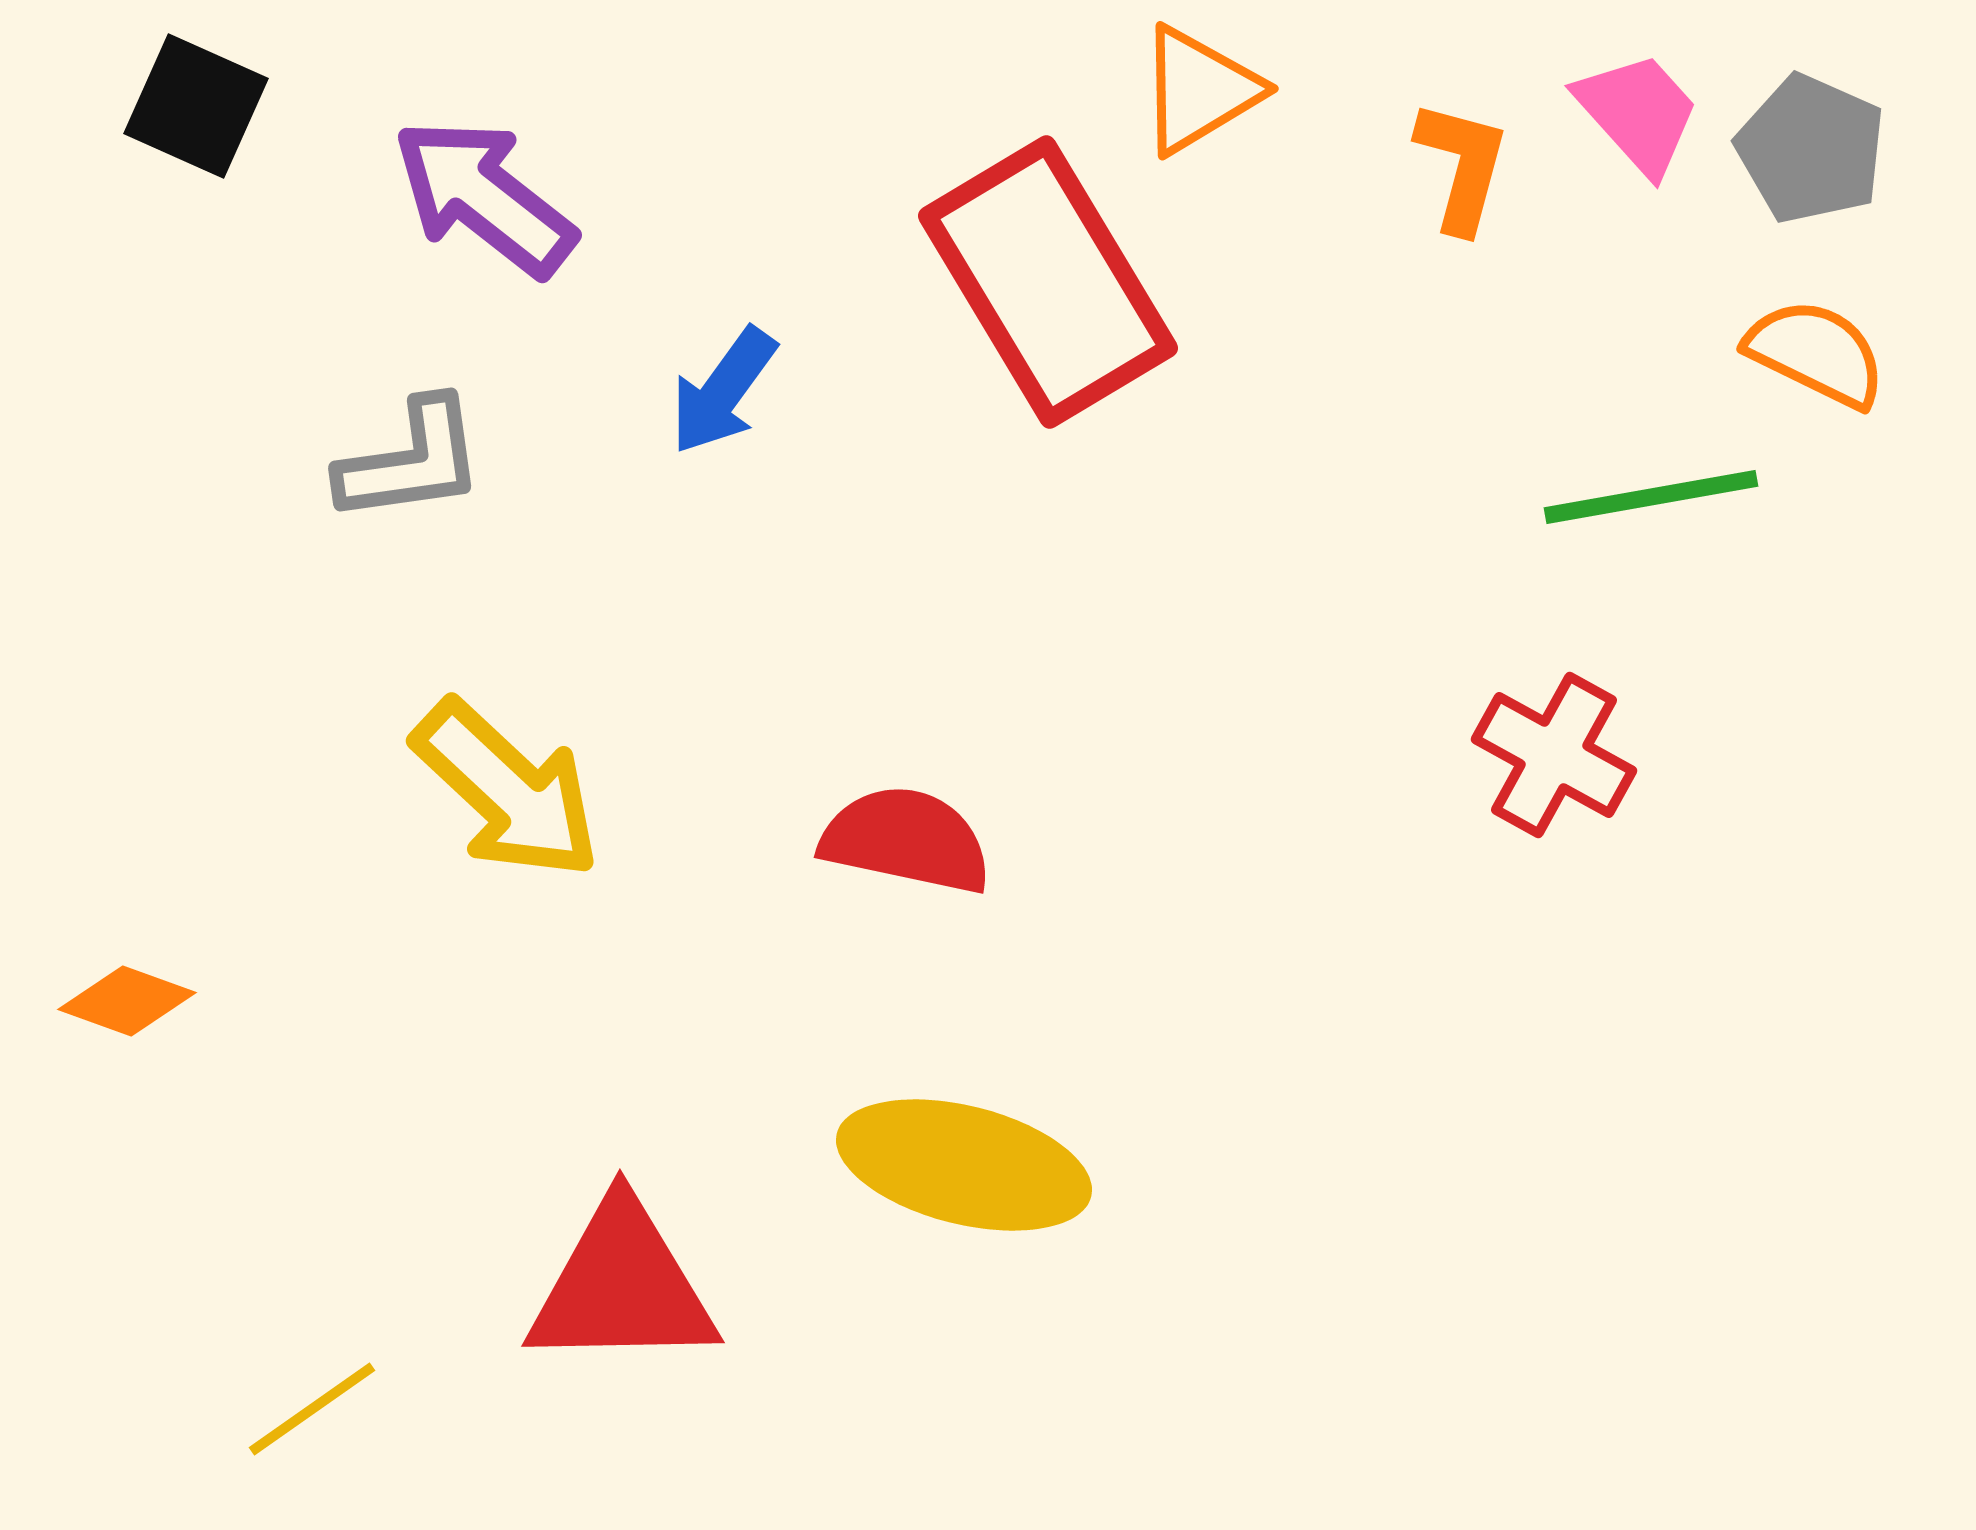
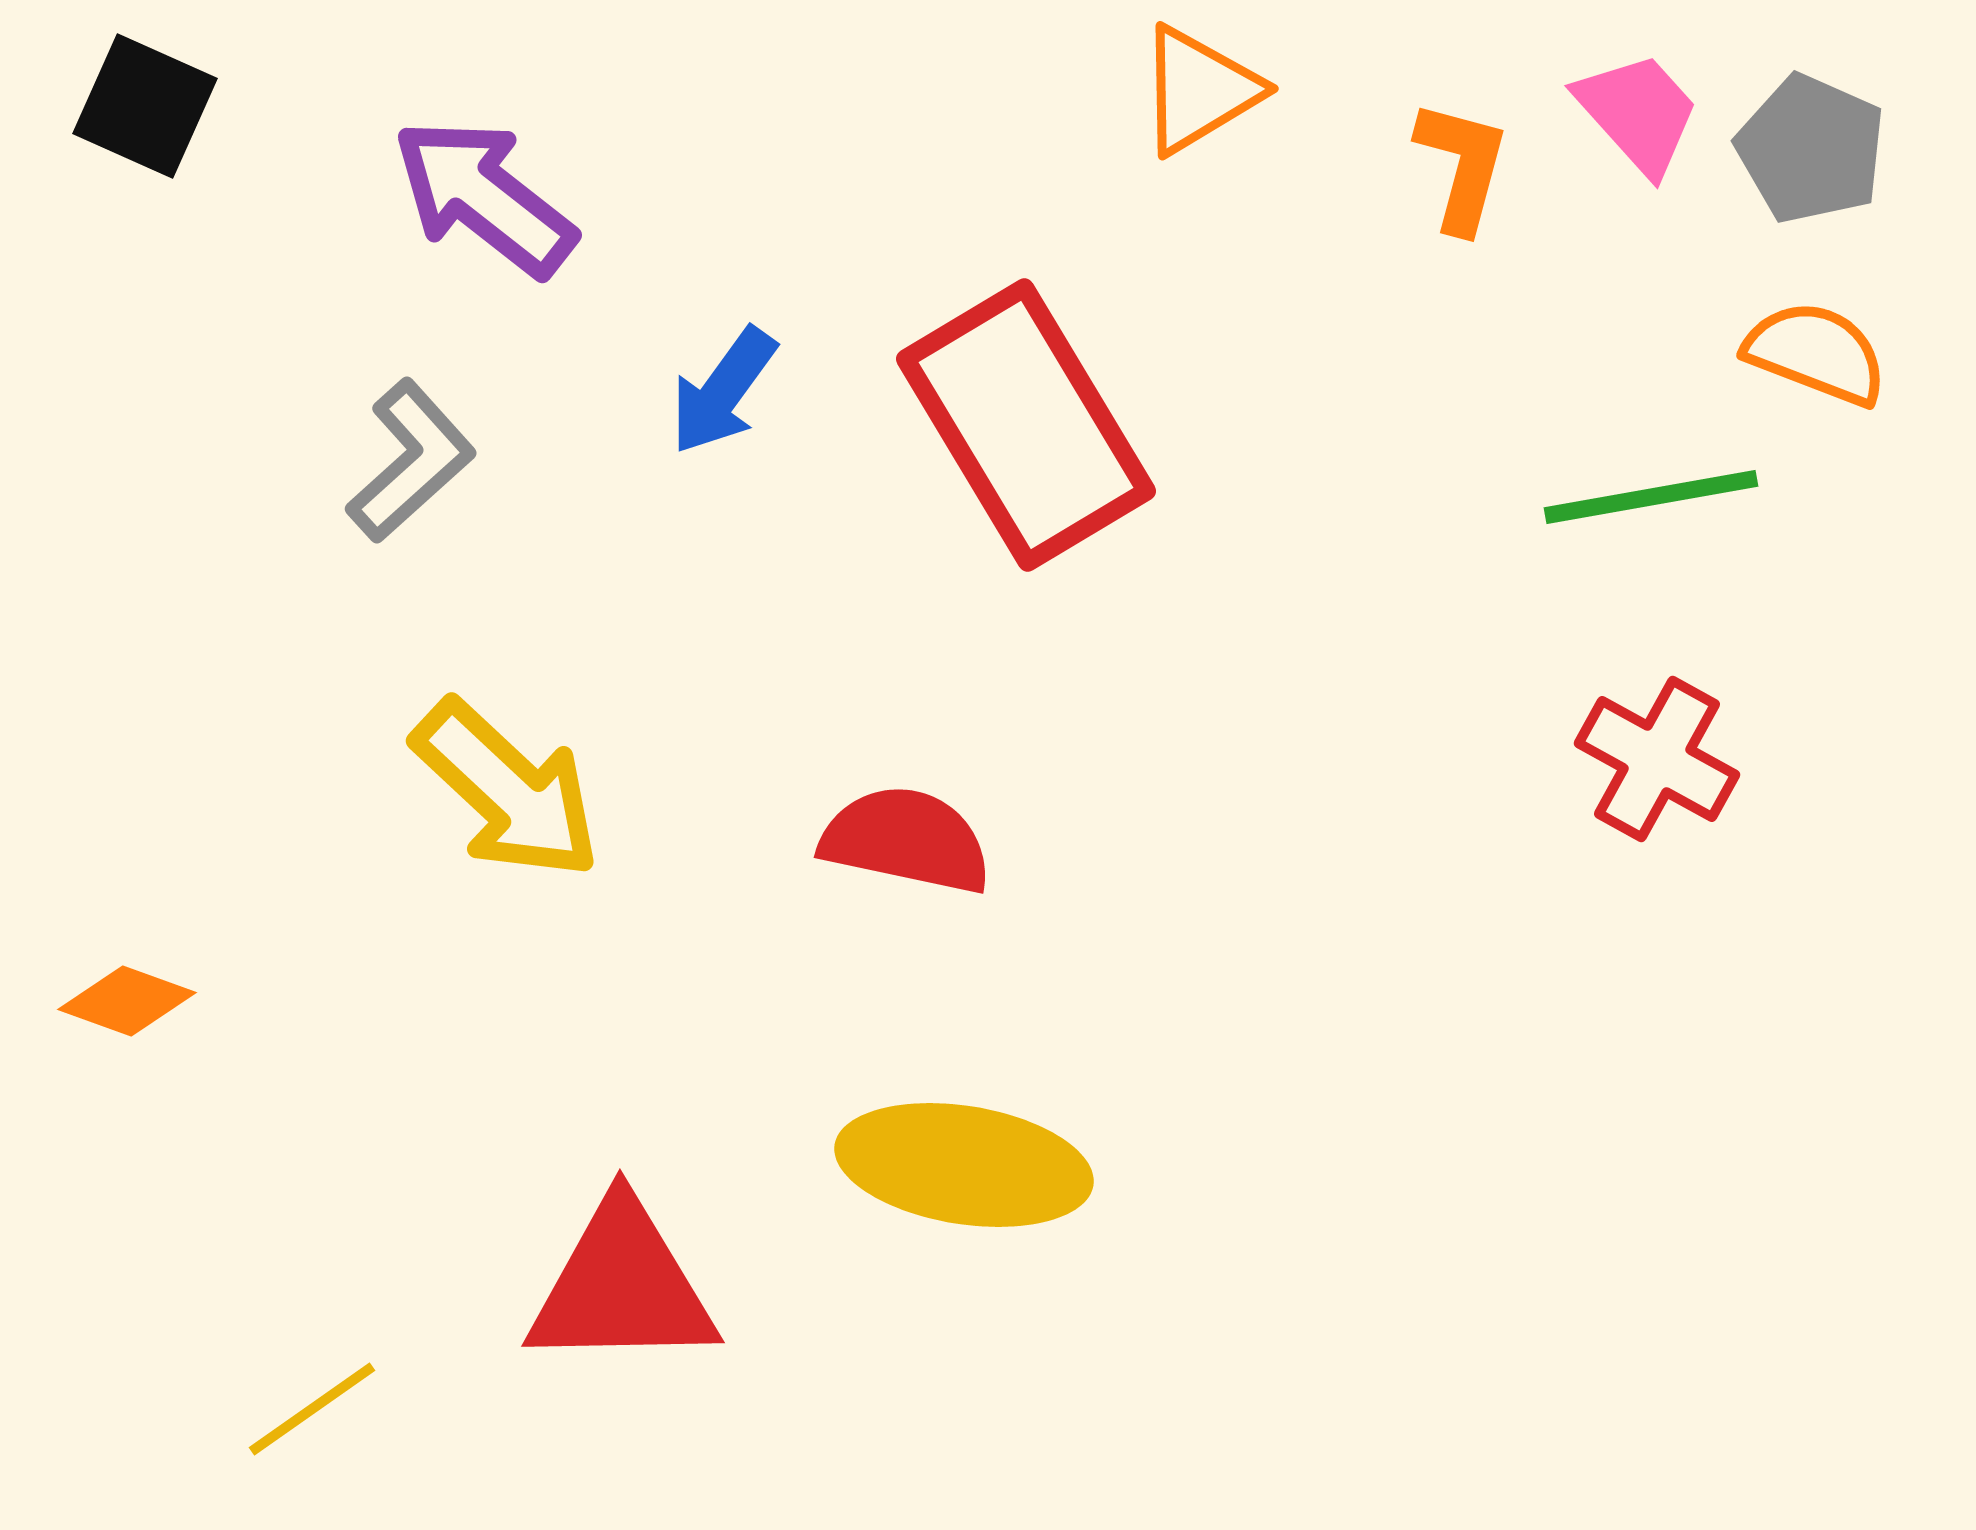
black square: moved 51 px left
red rectangle: moved 22 px left, 143 px down
orange semicircle: rotated 5 degrees counterclockwise
gray L-shape: rotated 34 degrees counterclockwise
red cross: moved 103 px right, 4 px down
yellow ellipse: rotated 5 degrees counterclockwise
